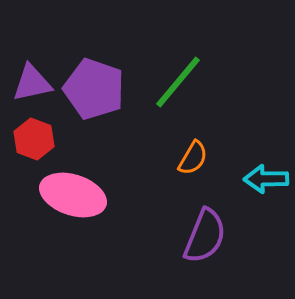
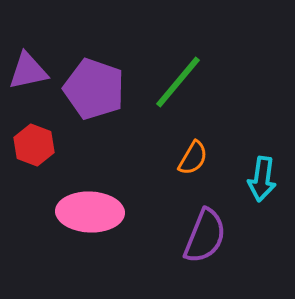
purple triangle: moved 4 px left, 12 px up
red hexagon: moved 6 px down
cyan arrow: moved 4 px left; rotated 81 degrees counterclockwise
pink ellipse: moved 17 px right, 17 px down; rotated 16 degrees counterclockwise
